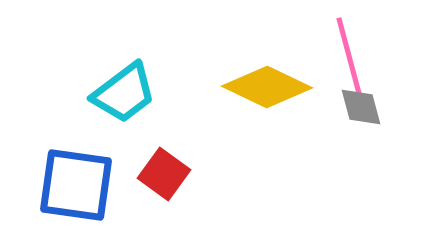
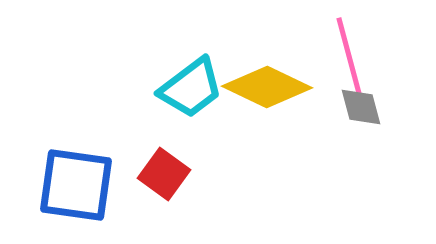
cyan trapezoid: moved 67 px right, 5 px up
